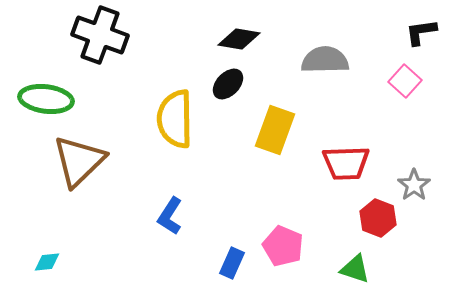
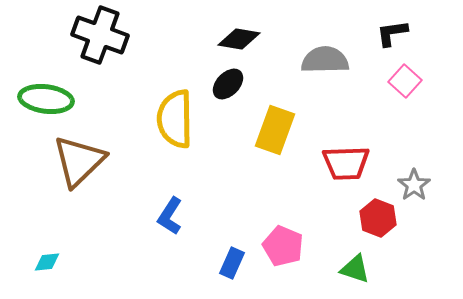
black L-shape: moved 29 px left, 1 px down
